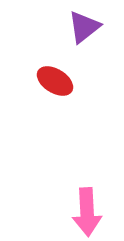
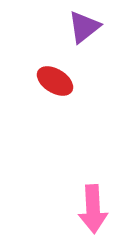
pink arrow: moved 6 px right, 3 px up
